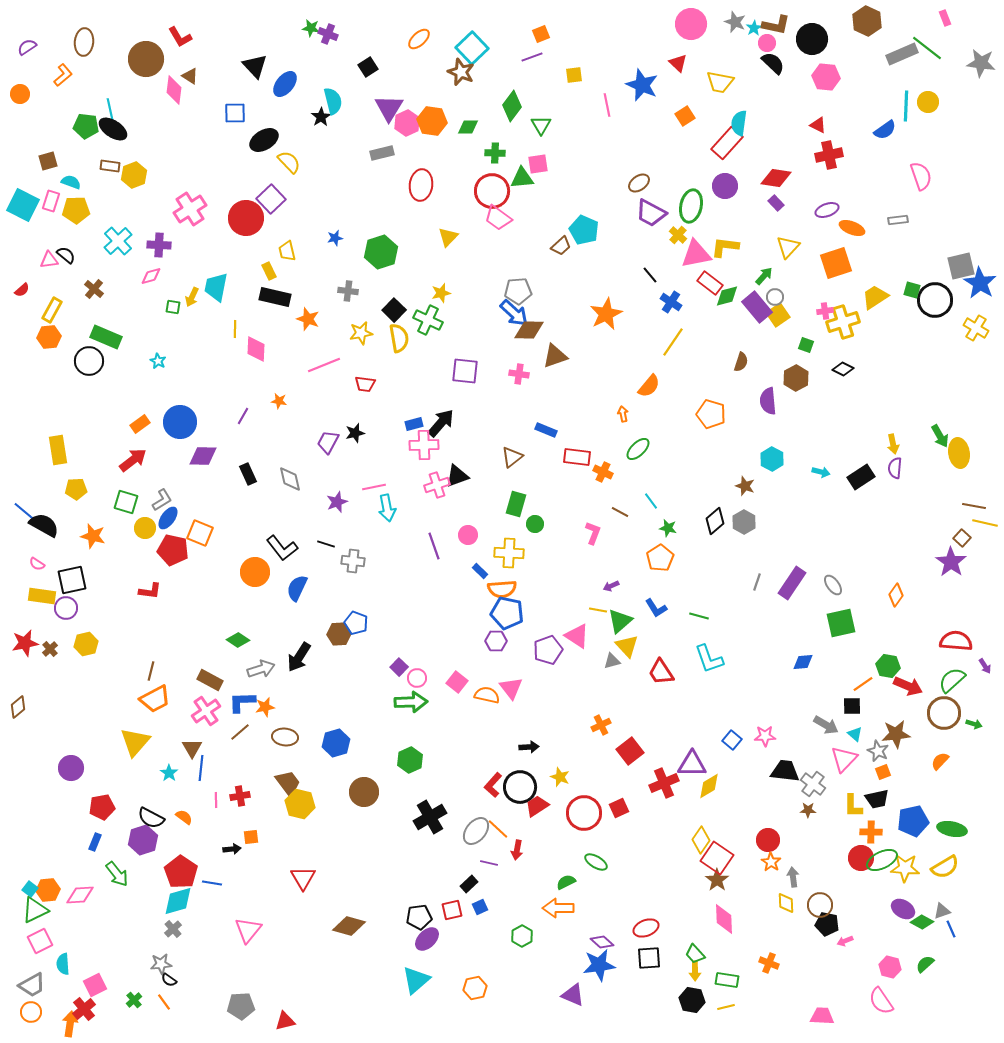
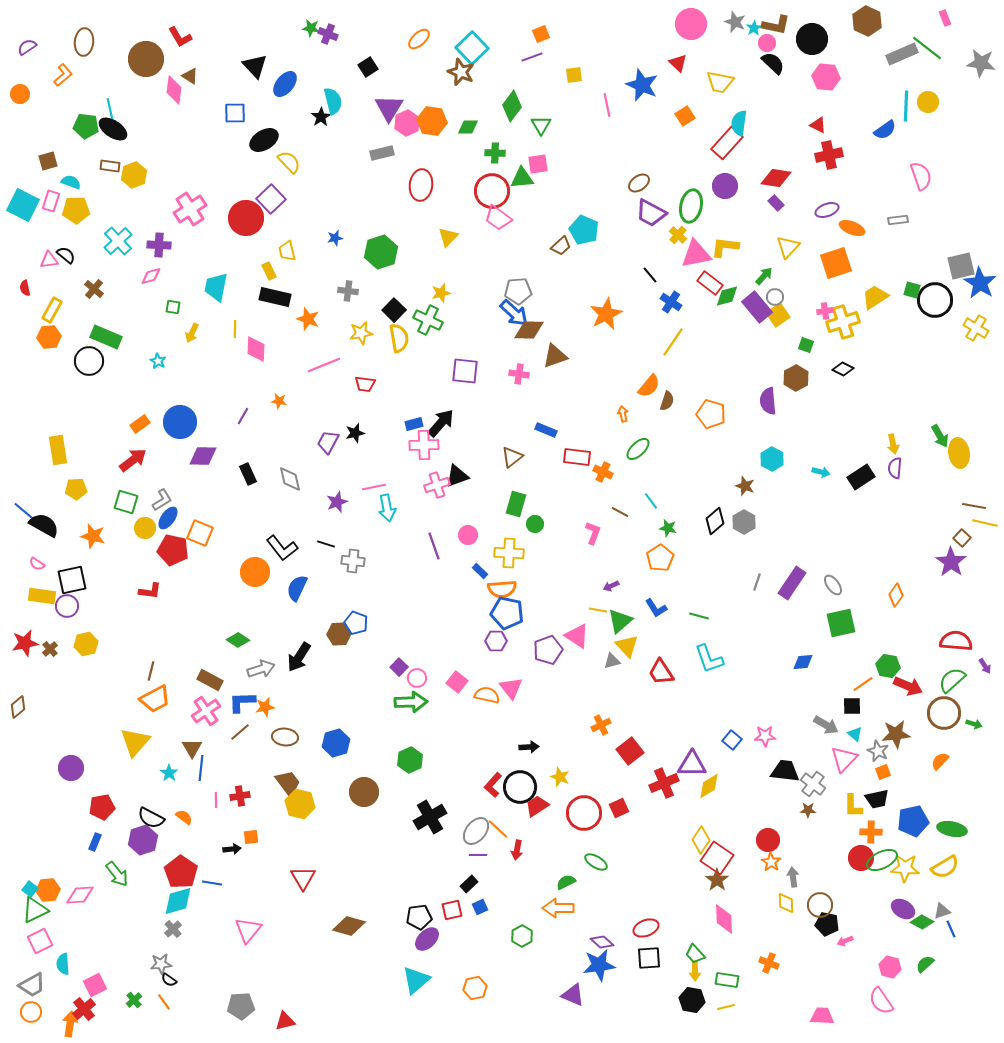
red semicircle at (22, 290): moved 3 px right, 2 px up; rotated 119 degrees clockwise
yellow arrow at (192, 297): moved 36 px down
brown semicircle at (741, 362): moved 74 px left, 39 px down
purple circle at (66, 608): moved 1 px right, 2 px up
purple line at (489, 863): moved 11 px left, 8 px up; rotated 12 degrees counterclockwise
